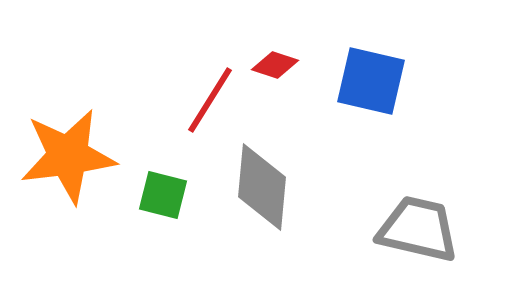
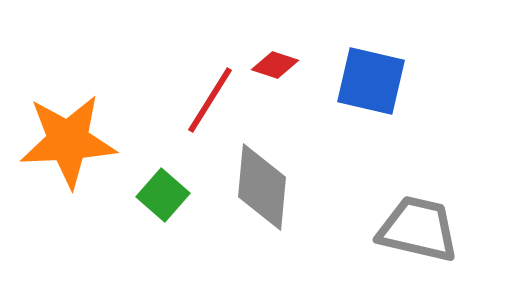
orange star: moved 15 px up; rotated 4 degrees clockwise
green square: rotated 27 degrees clockwise
